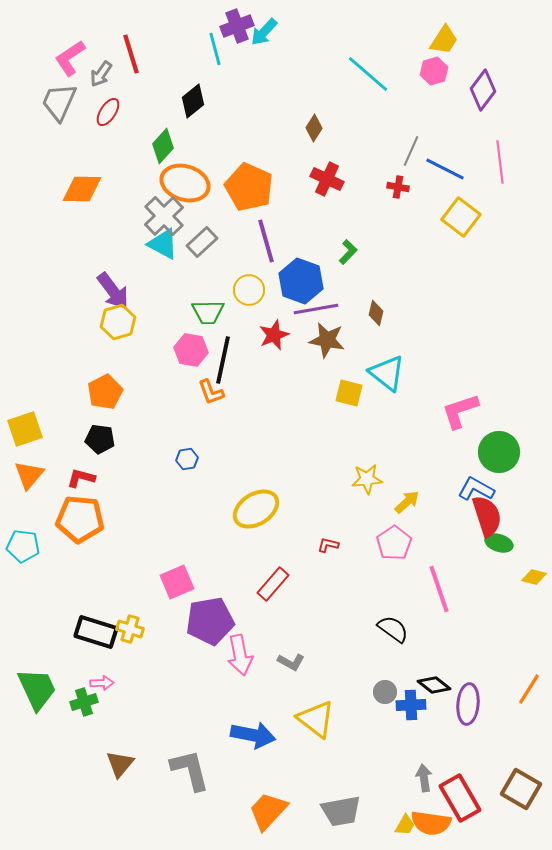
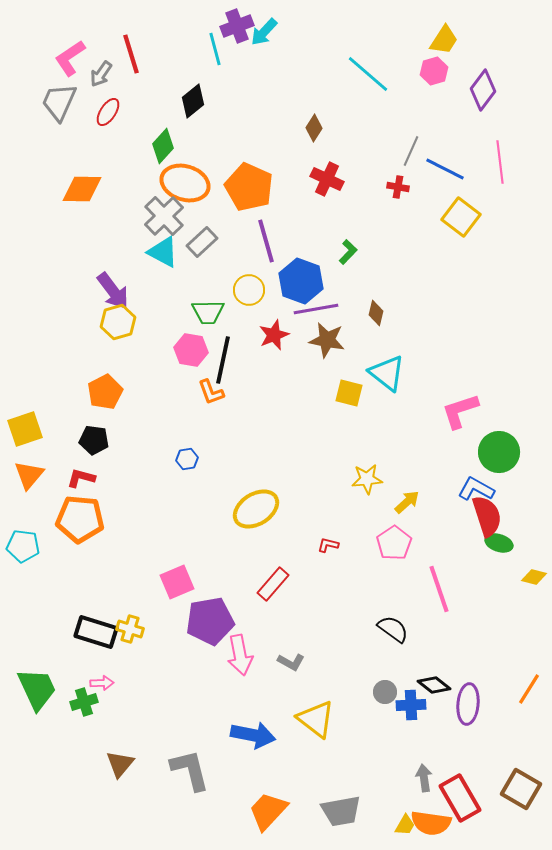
cyan triangle at (163, 244): moved 8 px down
black pentagon at (100, 439): moved 6 px left, 1 px down
